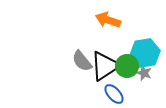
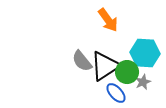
orange arrow: rotated 145 degrees counterclockwise
cyan hexagon: rotated 12 degrees clockwise
green circle: moved 6 px down
gray star: moved 1 px left, 9 px down; rotated 28 degrees clockwise
blue ellipse: moved 2 px right, 1 px up
